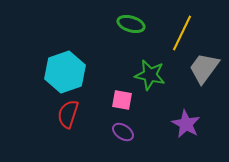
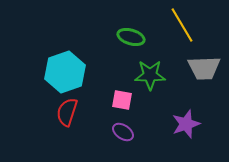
green ellipse: moved 13 px down
yellow line: moved 8 px up; rotated 57 degrees counterclockwise
gray trapezoid: rotated 128 degrees counterclockwise
green star: rotated 12 degrees counterclockwise
red semicircle: moved 1 px left, 2 px up
purple star: rotated 24 degrees clockwise
